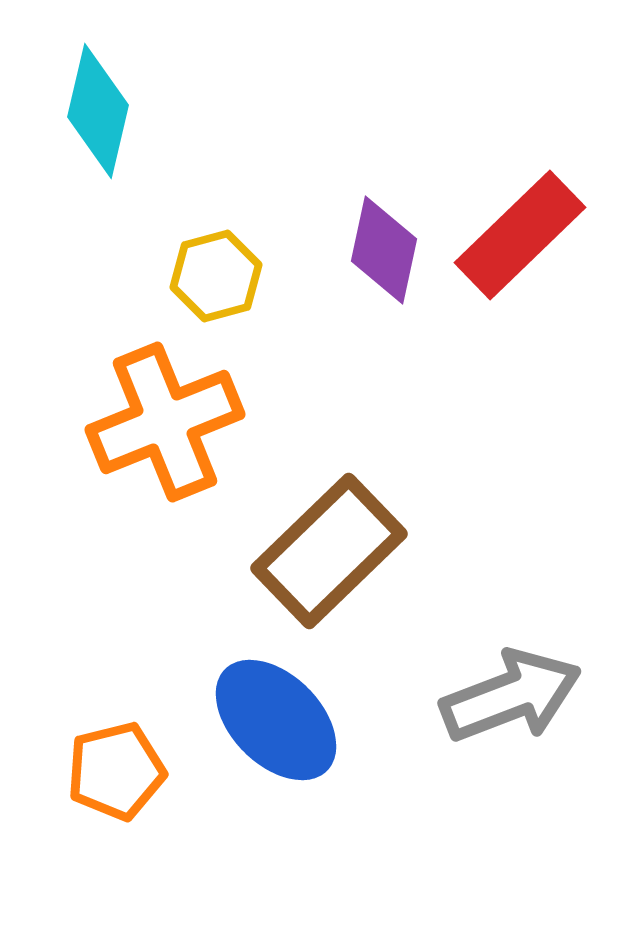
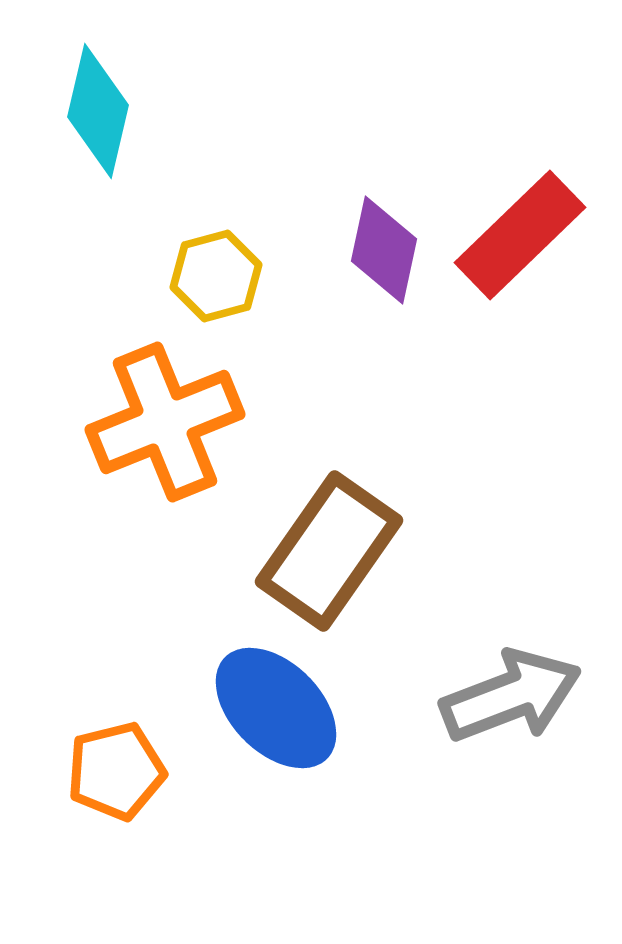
brown rectangle: rotated 11 degrees counterclockwise
blue ellipse: moved 12 px up
